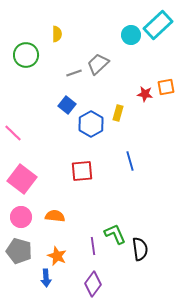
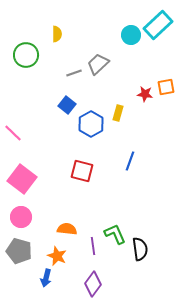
blue line: rotated 36 degrees clockwise
red square: rotated 20 degrees clockwise
orange semicircle: moved 12 px right, 13 px down
blue arrow: rotated 18 degrees clockwise
